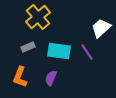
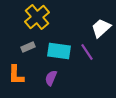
yellow cross: moved 1 px left
orange L-shape: moved 4 px left, 2 px up; rotated 20 degrees counterclockwise
